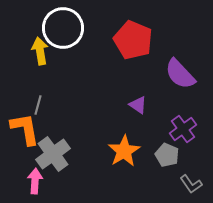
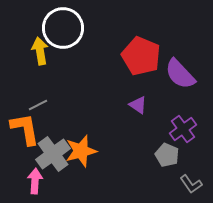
red pentagon: moved 8 px right, 16 px down
gray line: rotated 48 degrees clockwise
orange star: moved 43 px left; rotated 16 degrees clockwise
